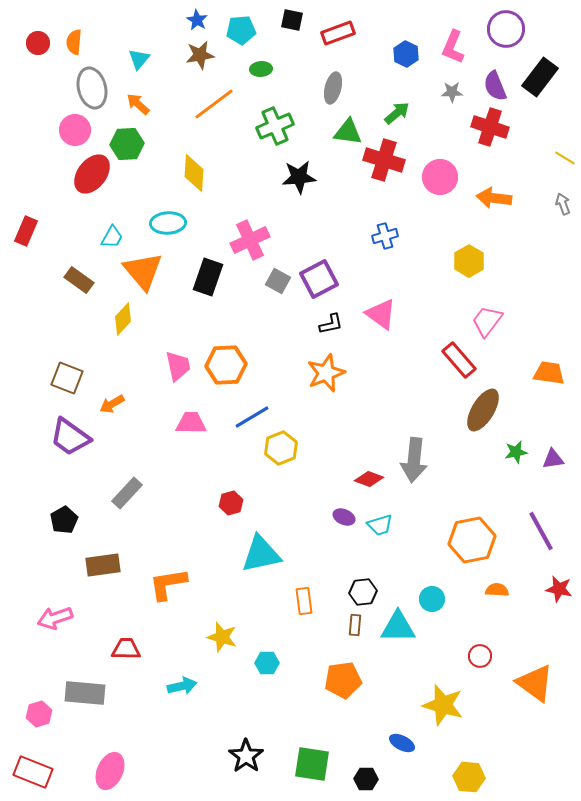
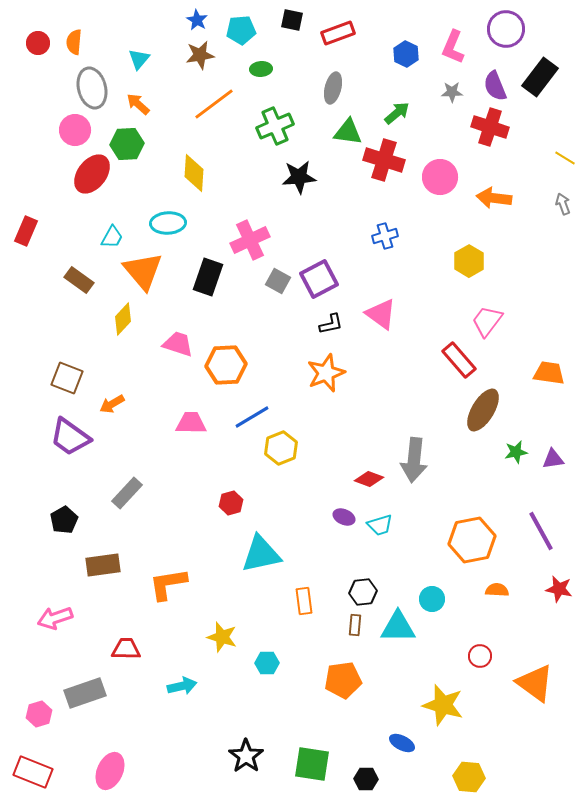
pink trapezoid at (178, 366): moved 22 px up; rotated 60 degrees counterclockwise
gray rectangle at (85, 693): rotated 24 degrees counterclockwise
